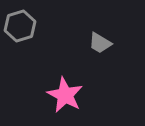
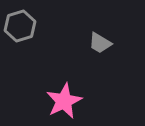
pink star: moved 1 px left, 6 px down; rotated 18 degrees clockwise
